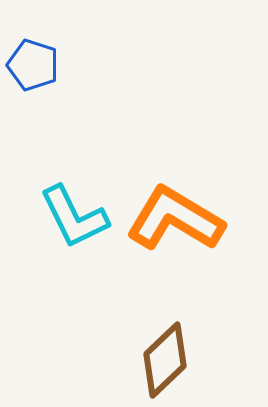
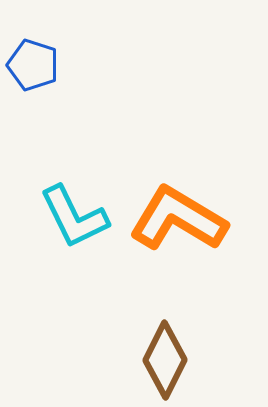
orange L-shape: moved 3 px right
brown diamond: rotated 20 degrees counterclockwise
